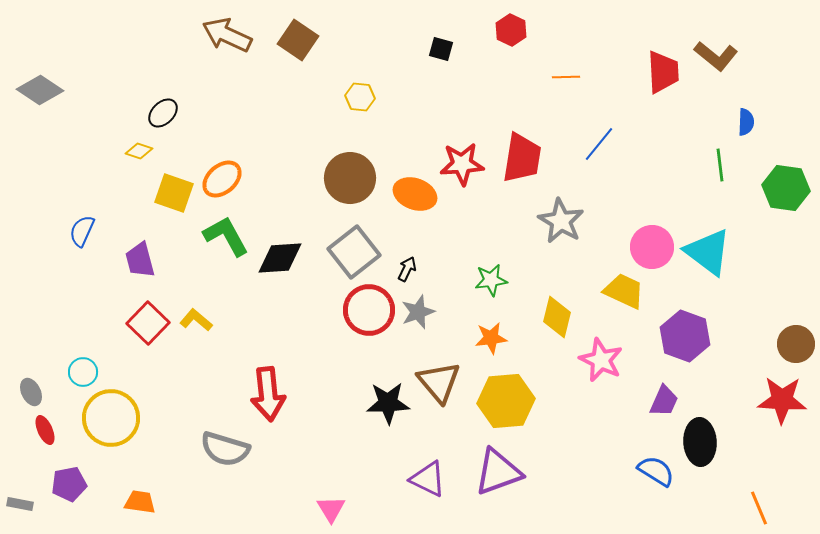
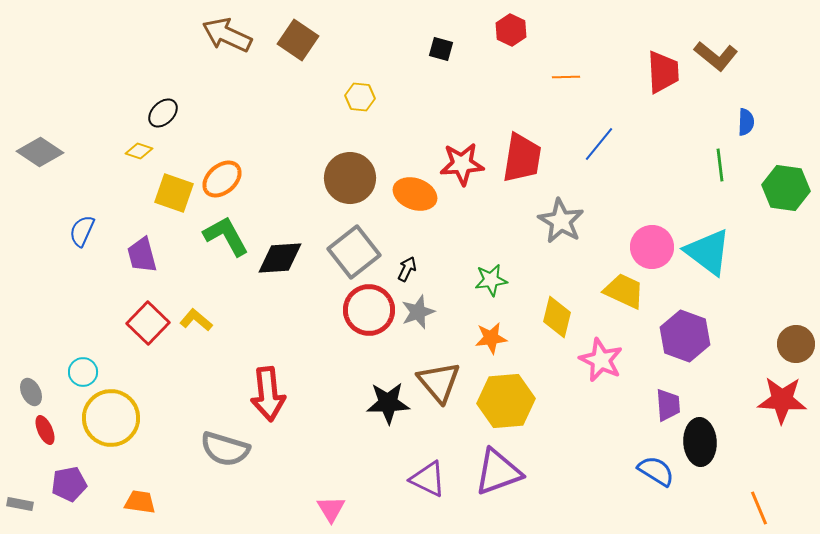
gray diamond at (40, 90): moved 62 px down
purple trapezoid at (140, 260): moved 2 px right, 5 px up
purple trapezoid at (664, 401): moved 4 px right, 4 px down; rotated 28 degrees counterclockwise
